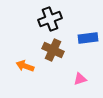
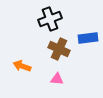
brown cross: moved 6 px right, 1 px up
orange arrow: moved 3 px left
pink triangle: moved 23 px left; rotated 24 degrees clockwise
